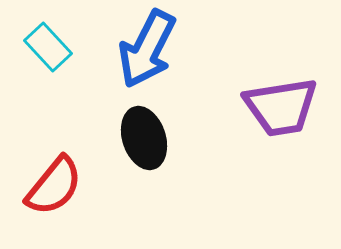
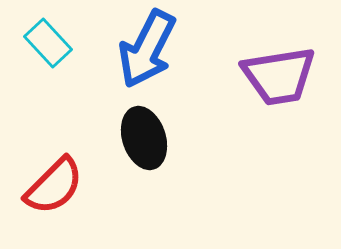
cyan rectangle: moved 4 px up
purple trapezoid: moved 2 px left, 31 px up
red semicircle: rotated 6 degrees clockwise
